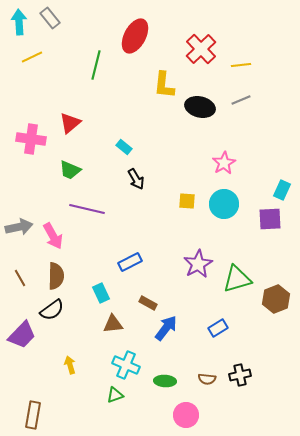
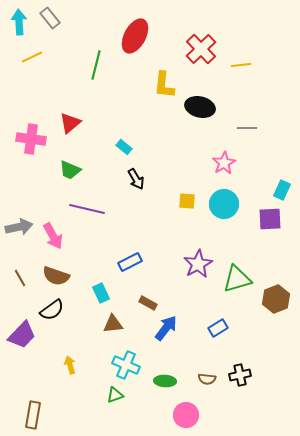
gray line at (241, 100): moved 6 px right, 28 px down; rotated 24 degrees clockwise
brown semicircle at (56, 276): rotated 108 degrees clockwise
